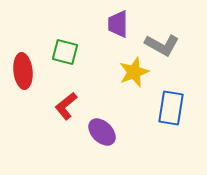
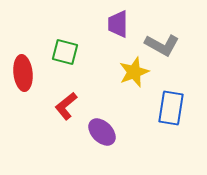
red ellipse: moved 2 px down
